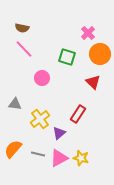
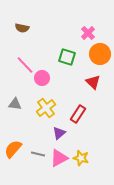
pink line: moved 1 px right, 16 px down
yellow cross: moved 6 px right, 11 px up
